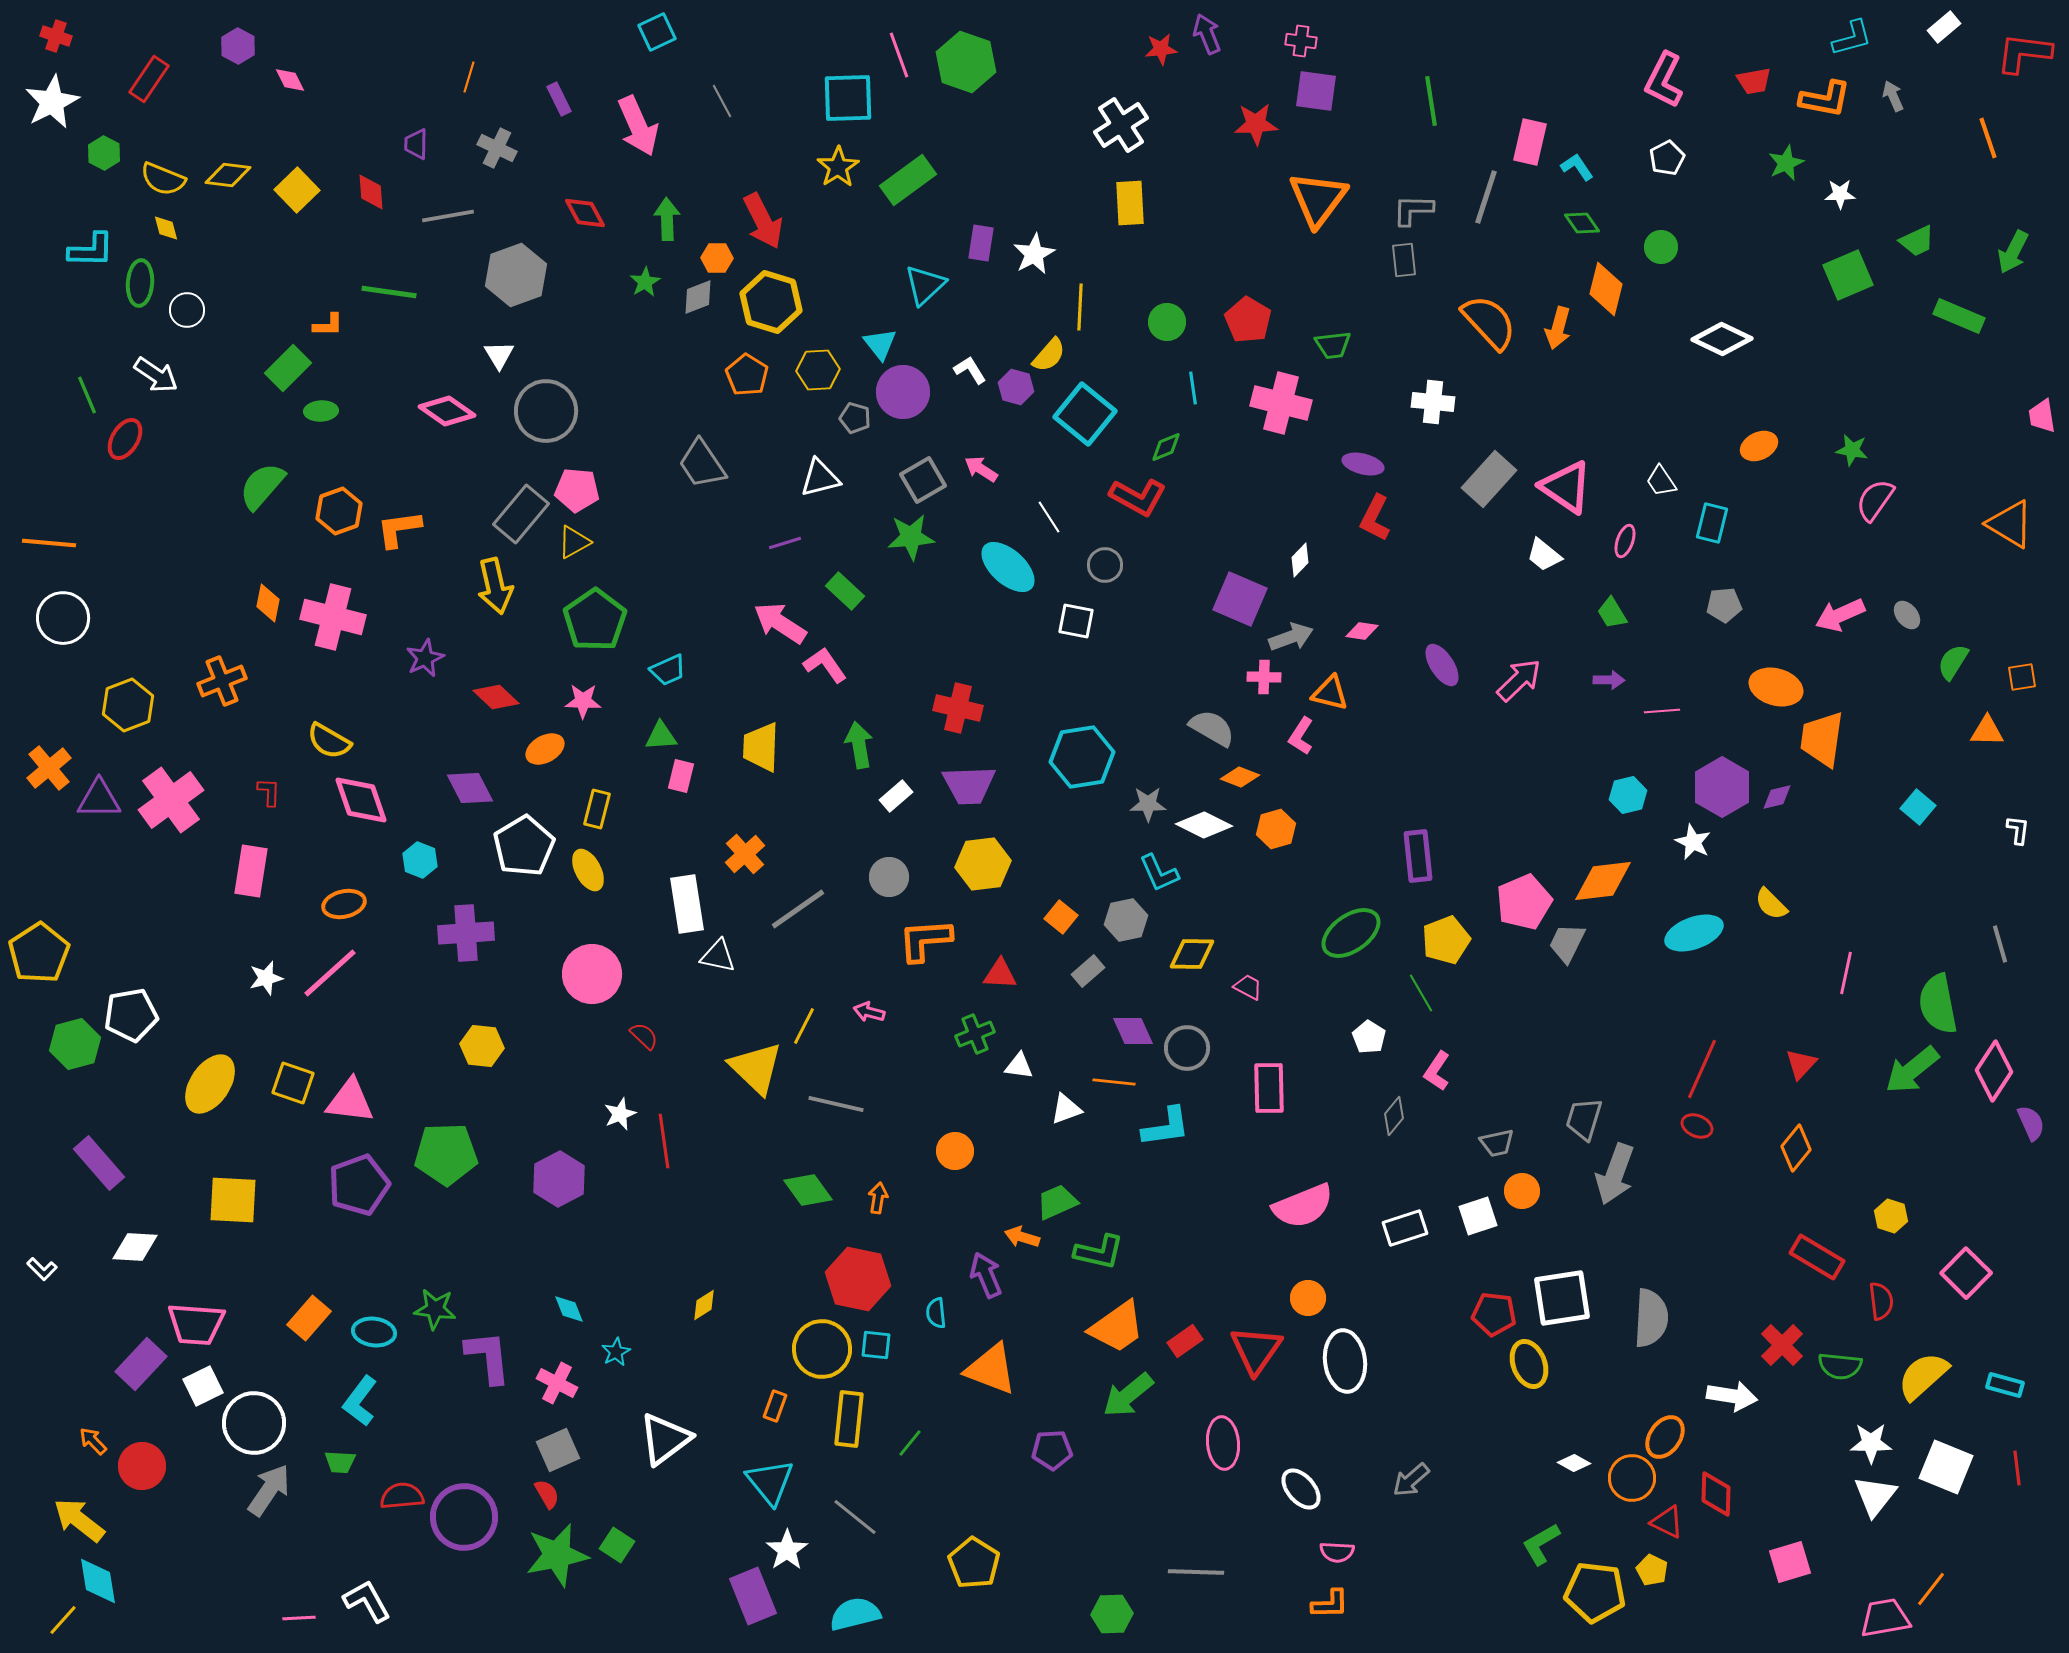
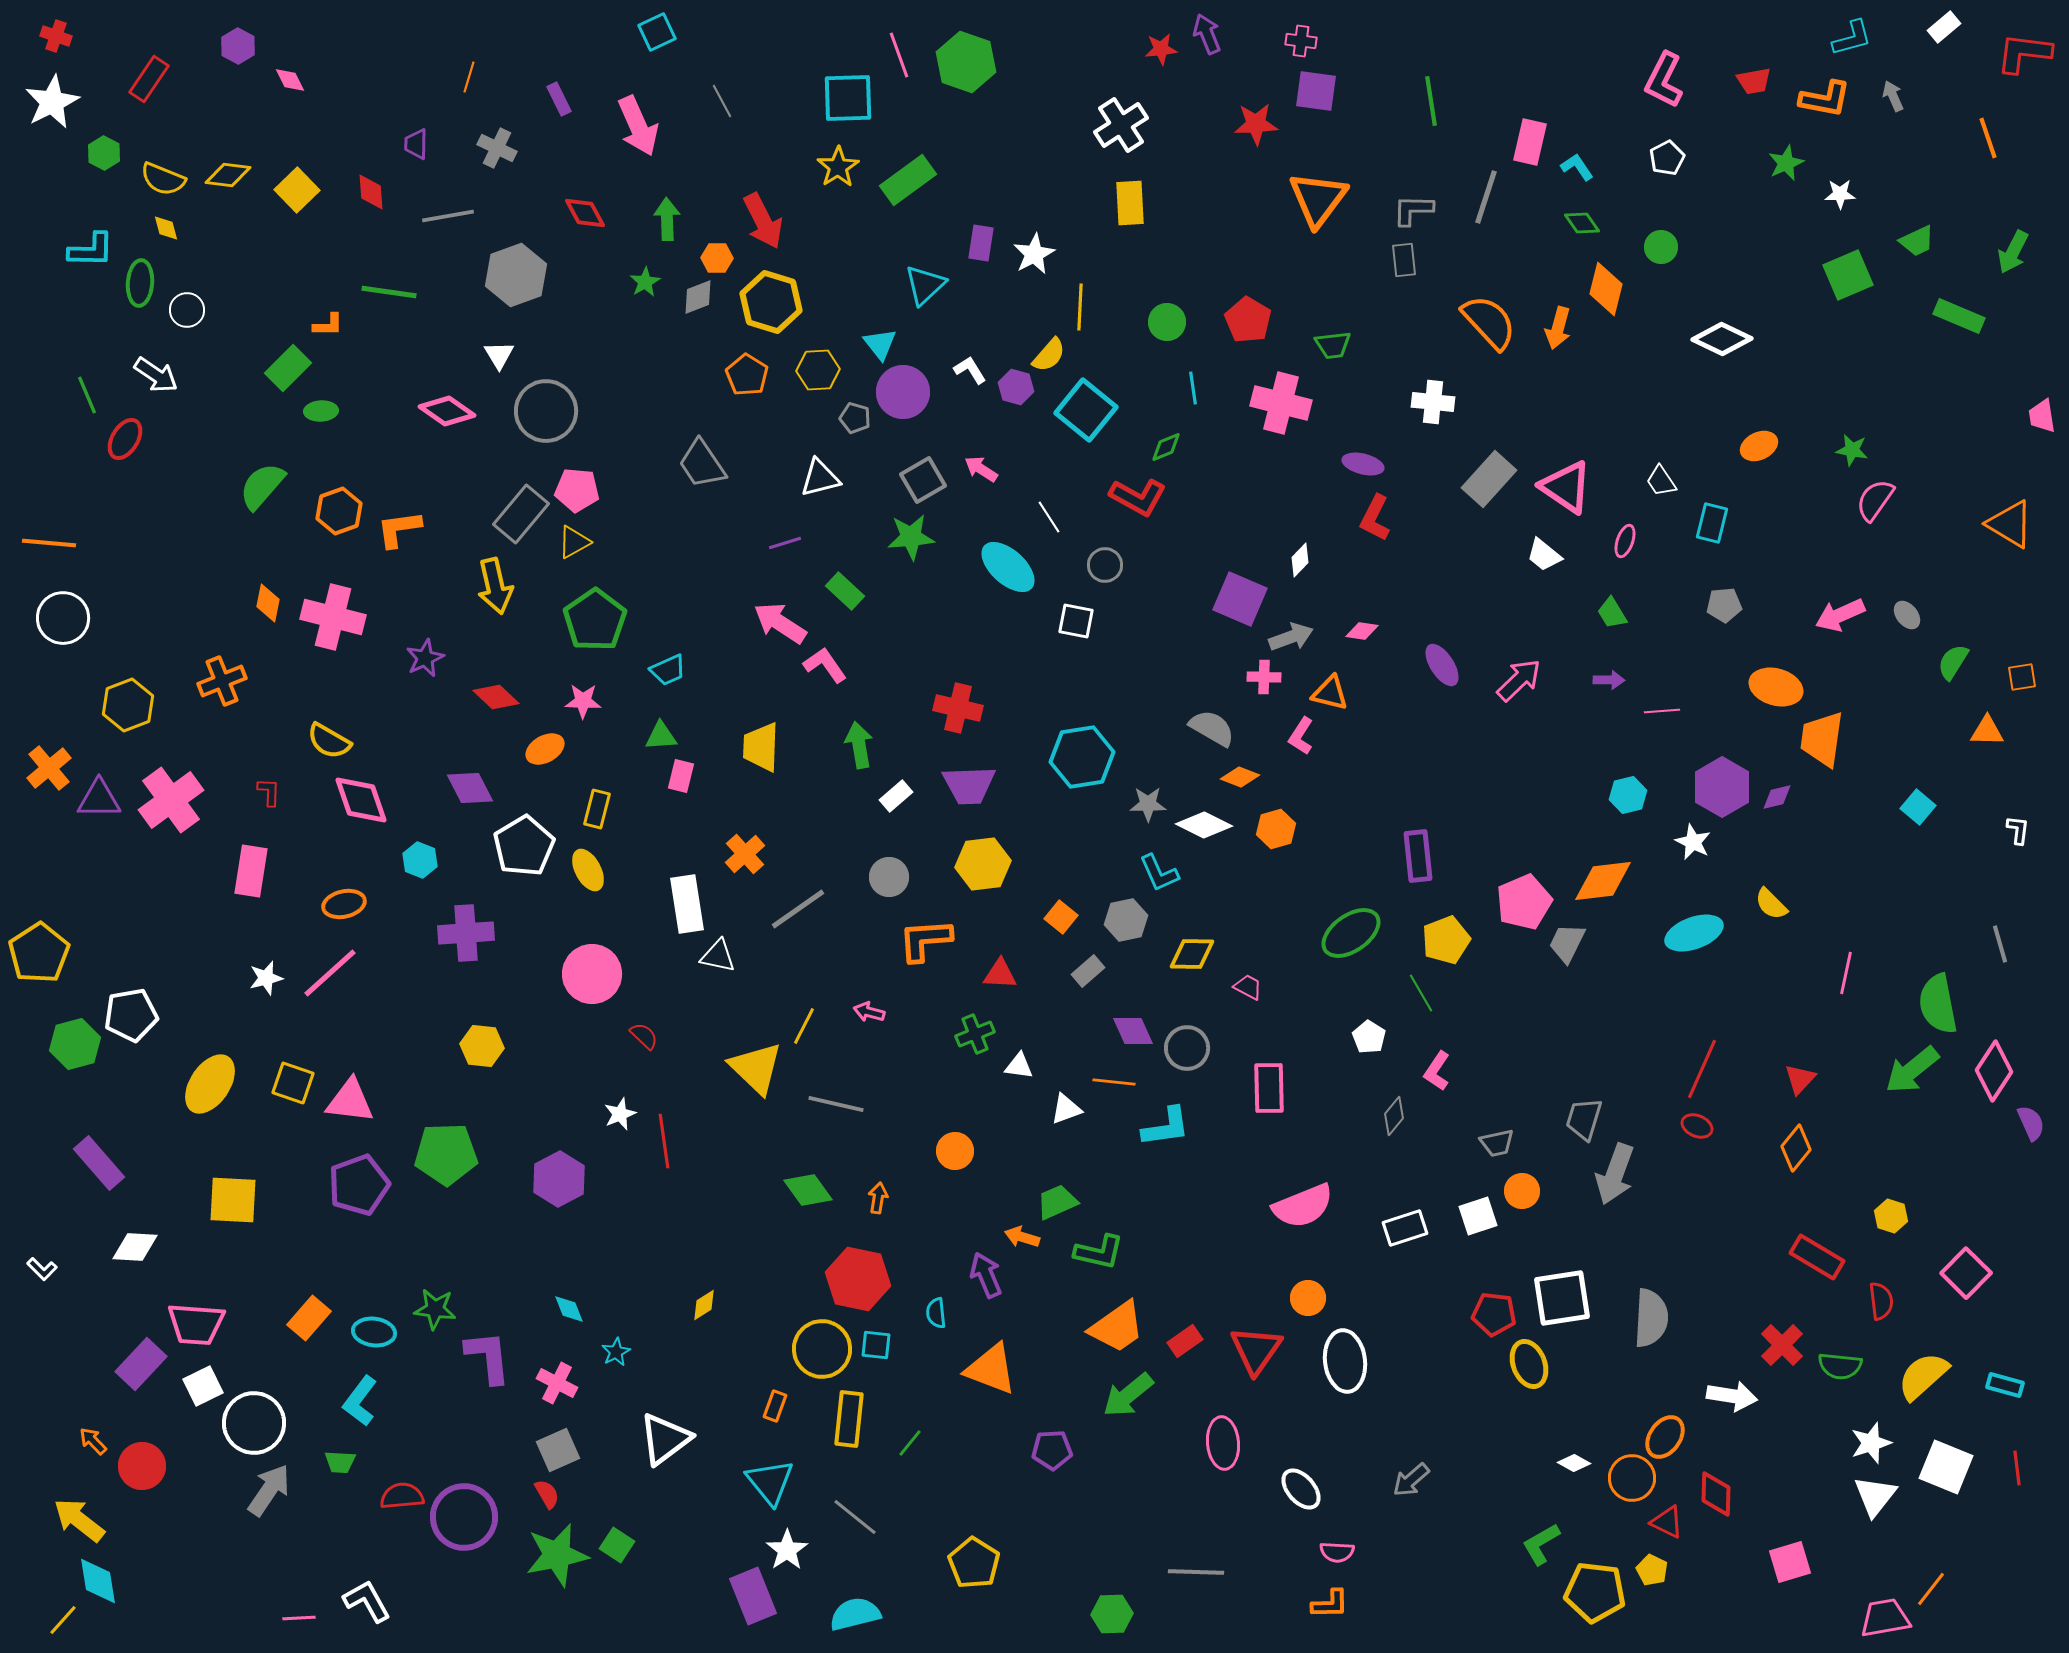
cyan square at (1085, 414): moved 1 px right, 4 px up
red triangle at (1801, 1064): moved 1 px left, 15 px down
white star at (1871, 1443): rotated 18 degrees counterclockwise
